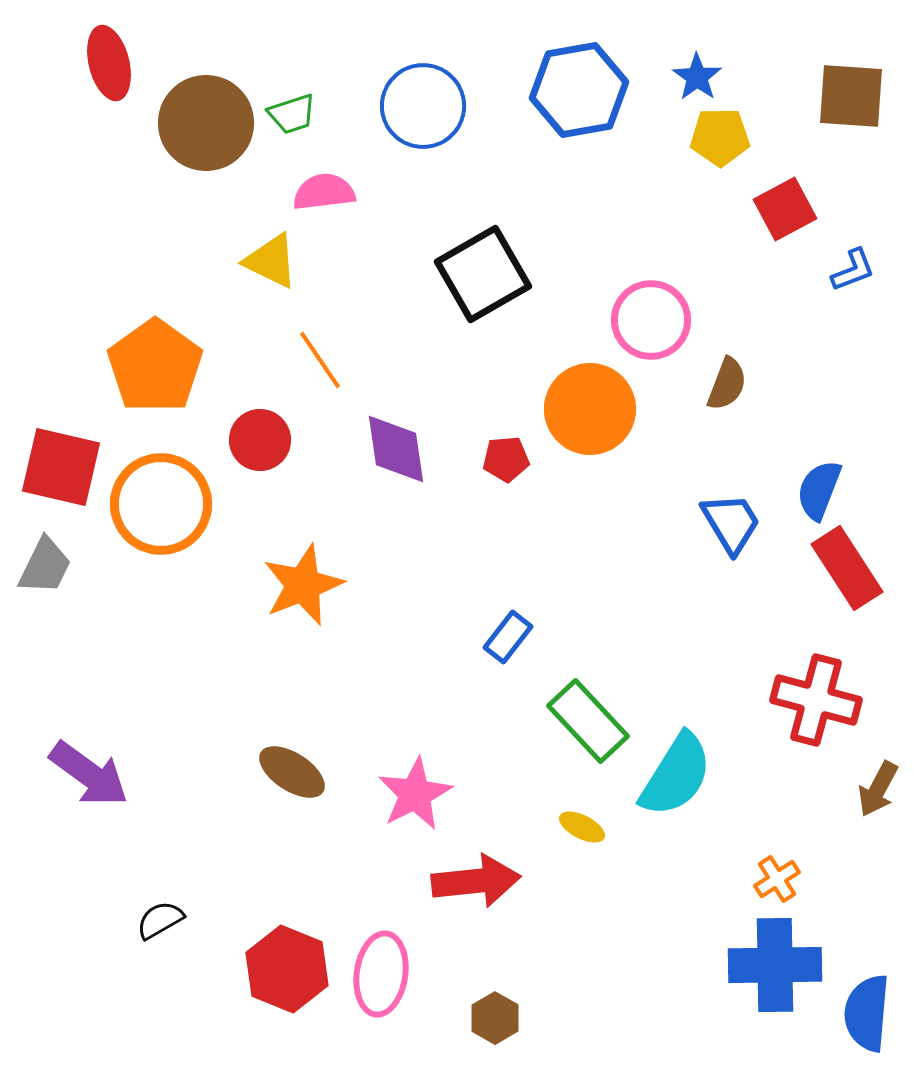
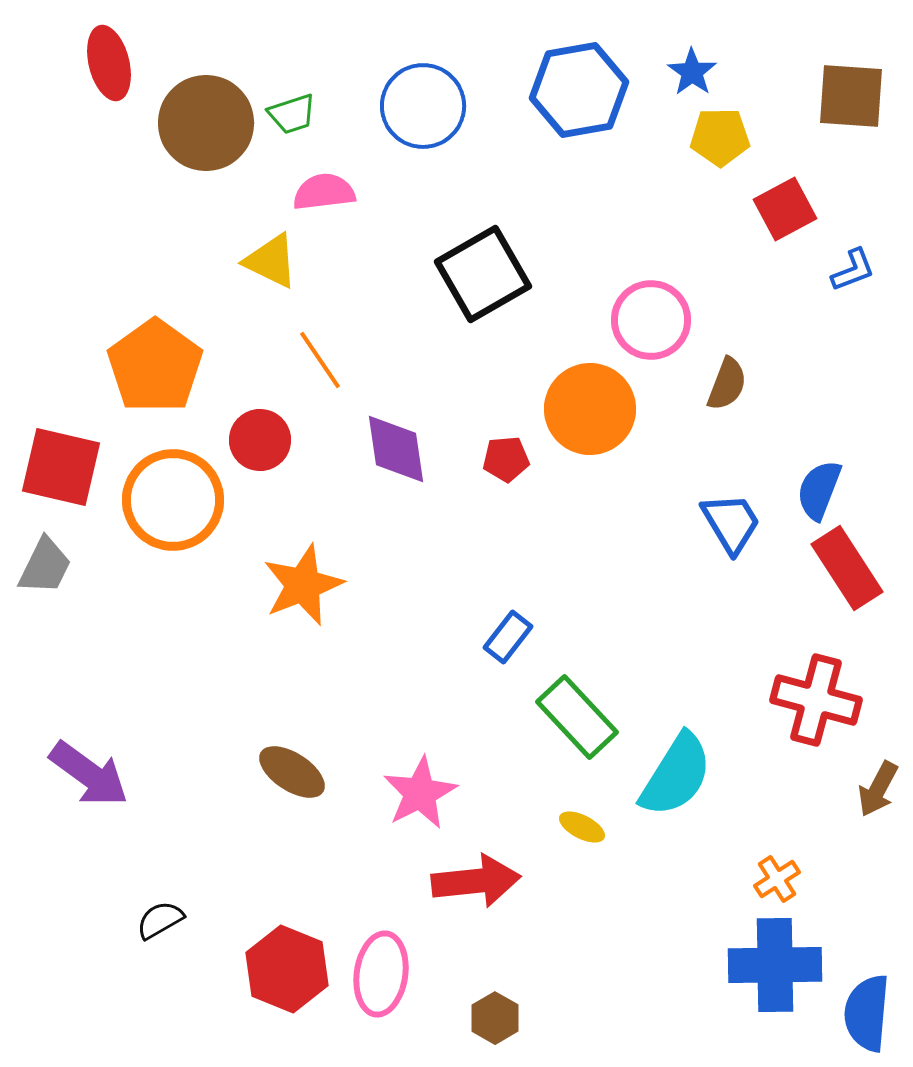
blue star at (697, 77): moved 5 px left, 5 px up
orange circle at (161, 504): moved 12 px right, 4 px up
green rectangle at (588, 721): moved 11 px left, 4 px up
pink star at (415, 794): moved 5 px right, 1 px up
